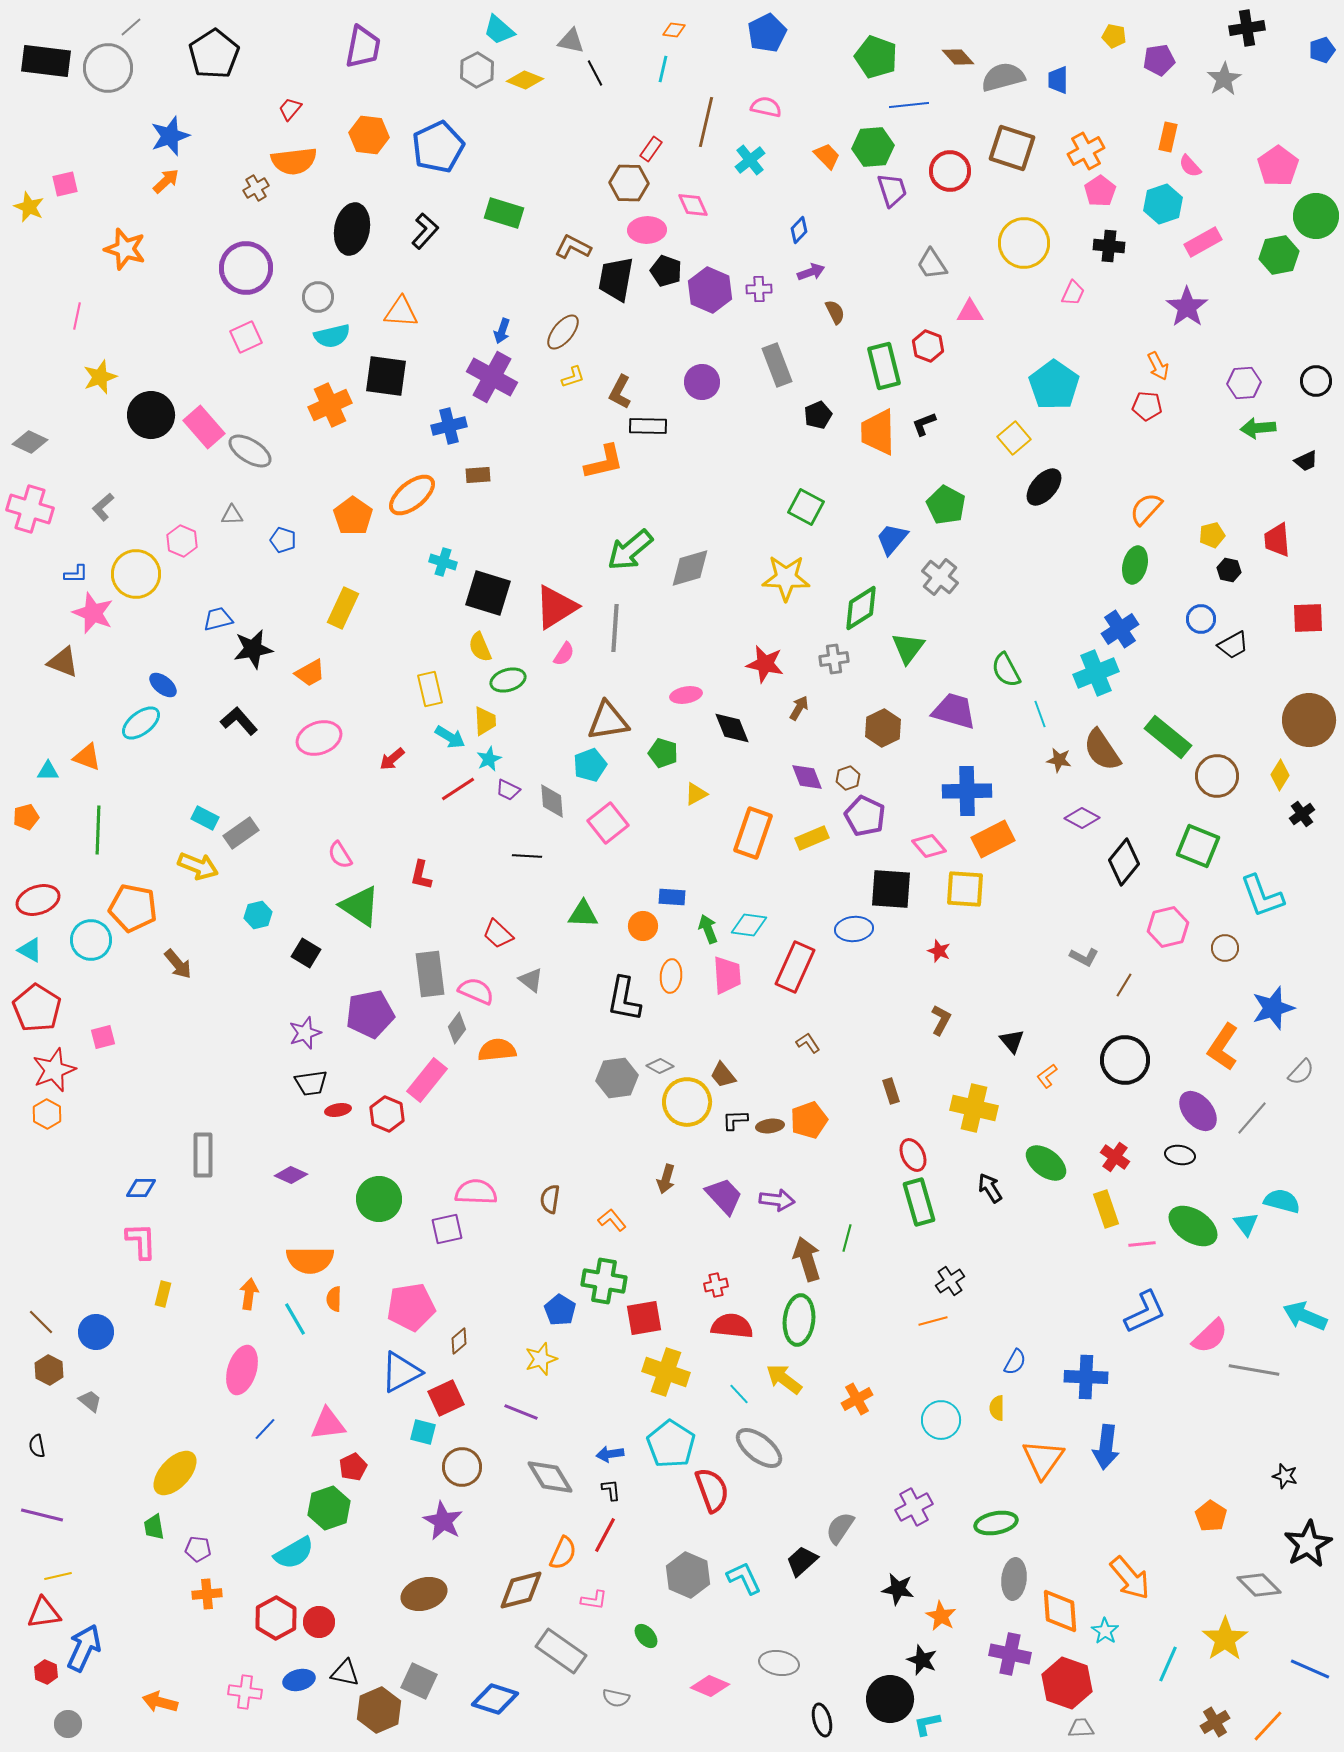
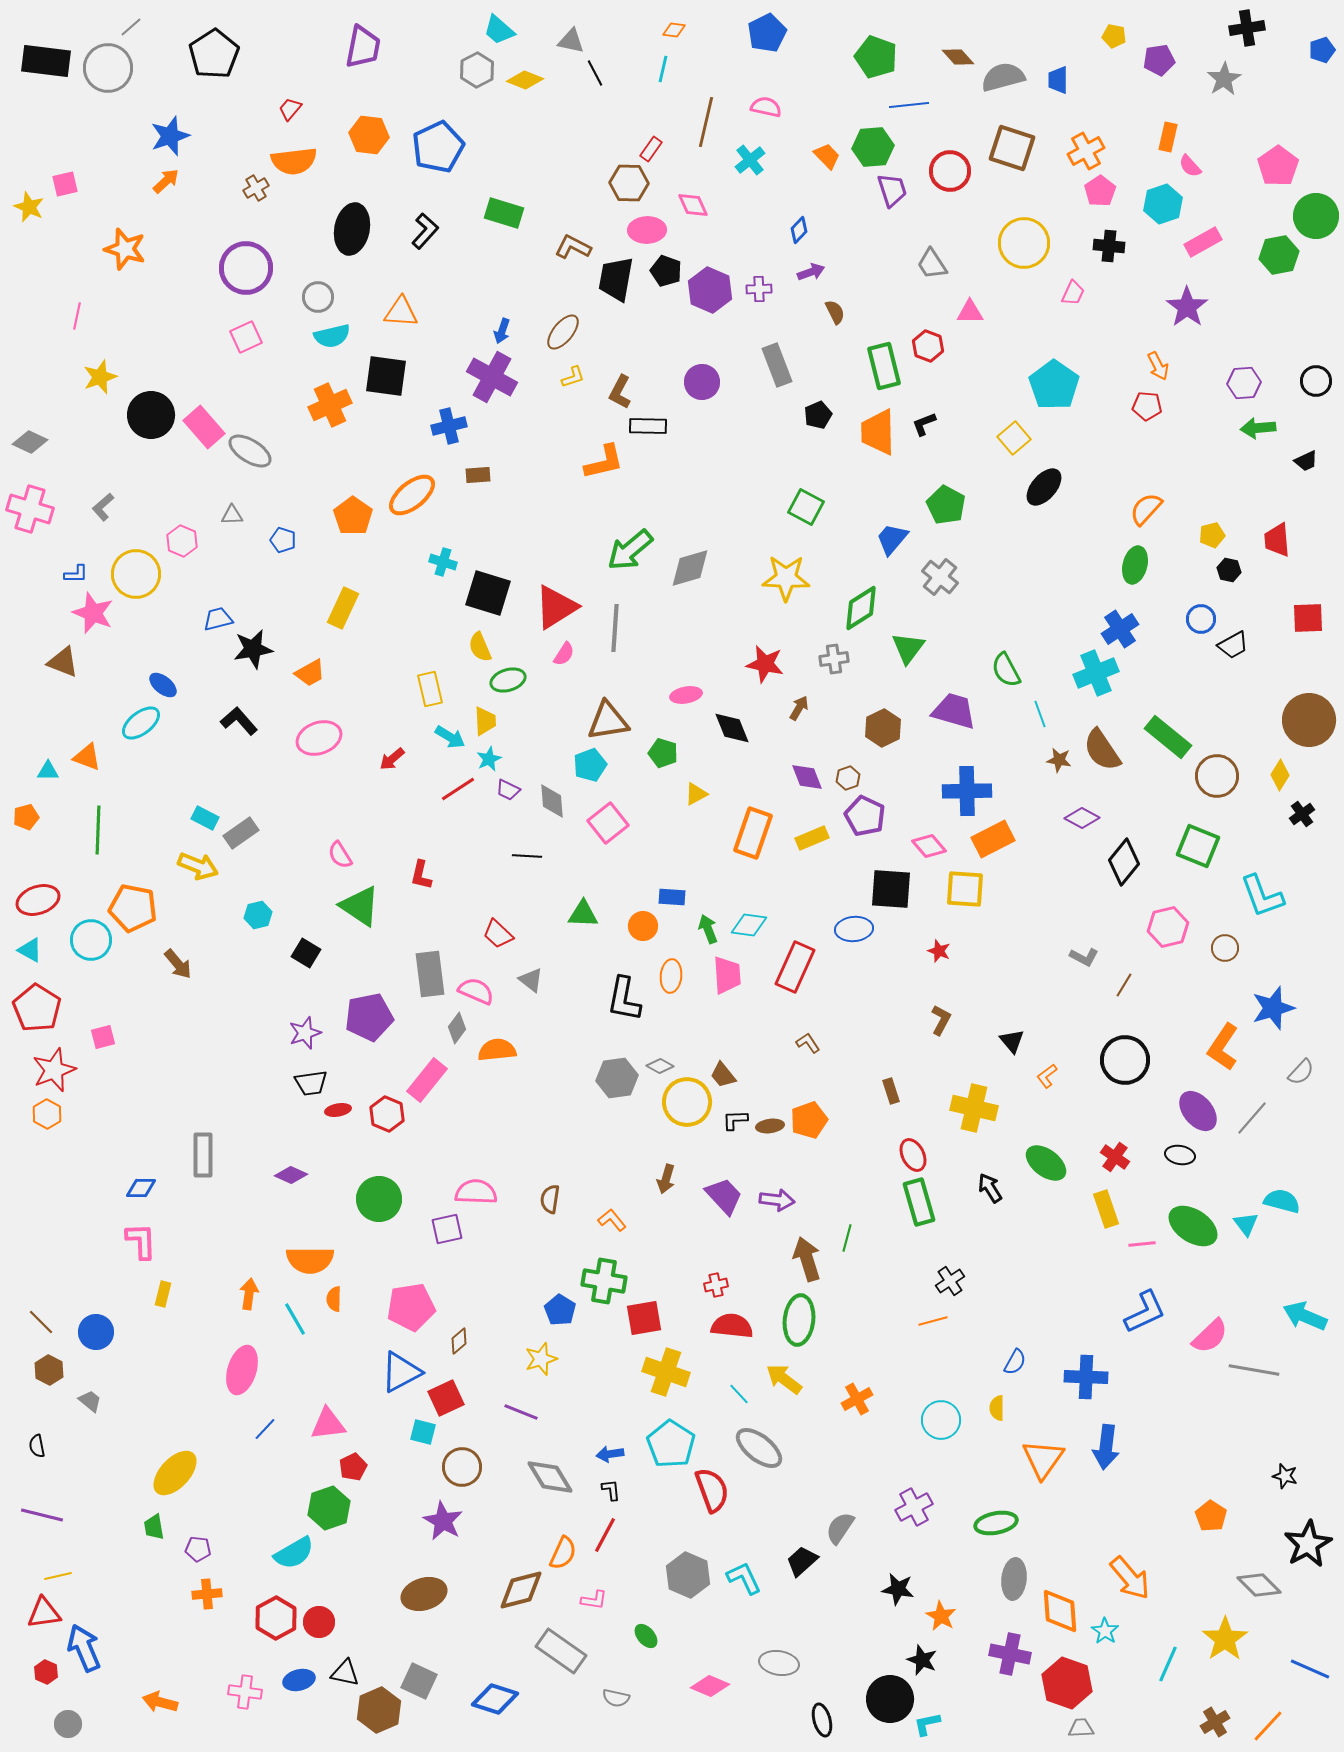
purple pentagon at (370, 1014): moved 1 px left, 3 px down
blue arrow at (84, 1648): rotated 48 degrees counterclockwise
